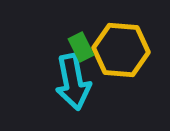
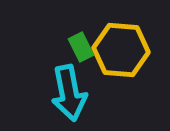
cyan arrow: moved 4 px left, 11 px down
